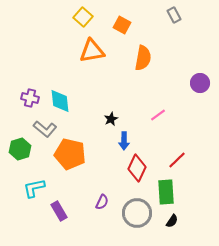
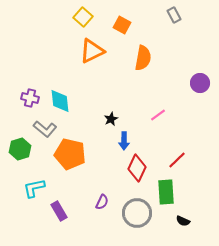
orange triangle: rotated 16 degrees counterclockwise
black semicircle: moved 11 px right; rotated 80 degrees clockwise
